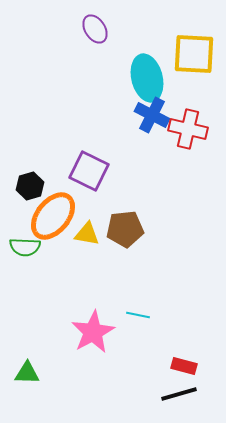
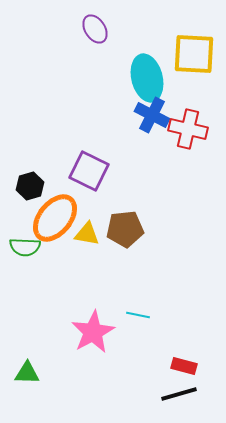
orange ellipse: moved 2 px right, 2 px down
